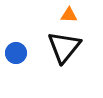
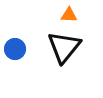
blue circle: moved 1 px left, 4 px up
